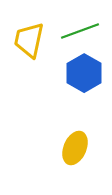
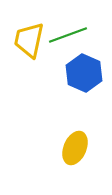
green line: moved 12 px left, 4 px down
blue hexagon: rotated 6 degrees counterclockwise
